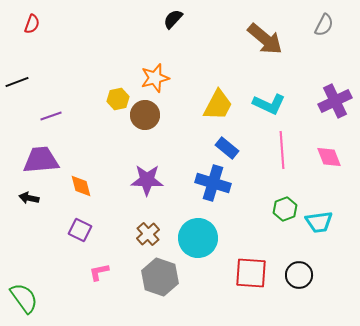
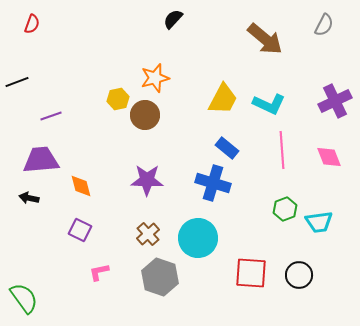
yellow trapezoid: moved 5 px right, 6 px up
